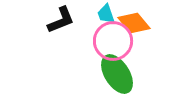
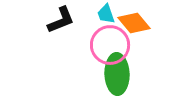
pink circle: moved 3 px left, 4 px down
green ellipse: rotated 30 degrees clockwise
